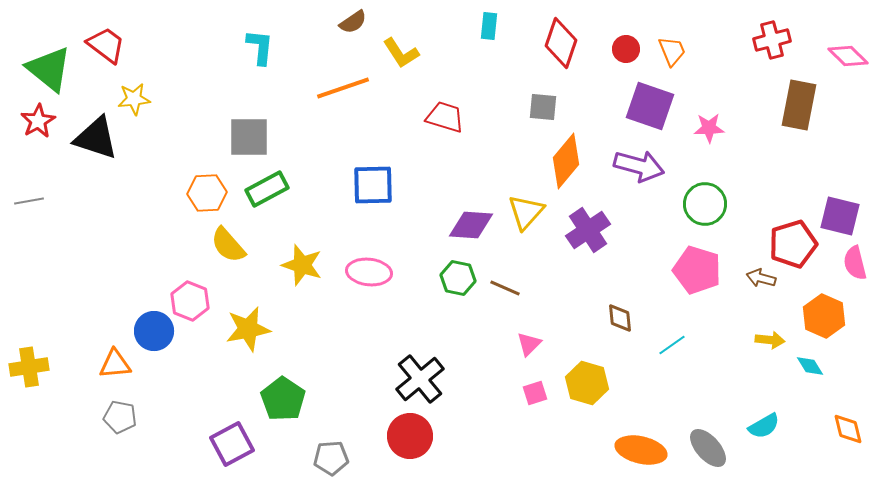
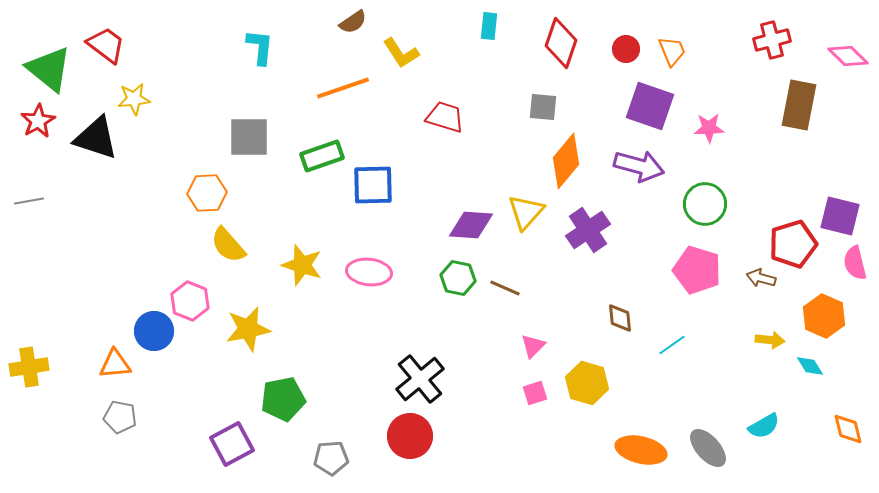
green rectangle at (267, 189): moved 55 px right, 33 px up; rotated 9 degrees clockwise
pink triangle at (529, 344): moved 4 px right, 2 px down
green pentagon at (283, 399): rotated 27 degrees clockwise
